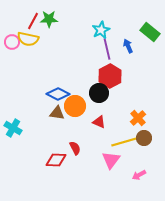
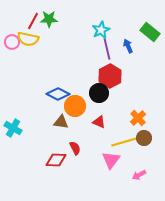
brown triangle: moved 4 px right, 9 px down
